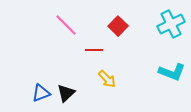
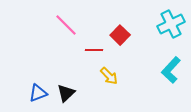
red square: moved 2 px right, 9 px down
cyan L-shape: moved 1 px left, 2 px up; rotated 112 degrees clockwise
yellow arrow: moved 2 px right, 3 px up
blue triangle: moved 3 px left
